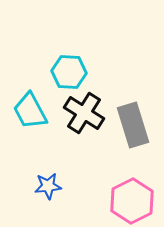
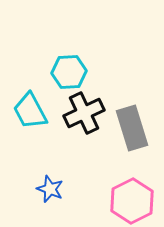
cyan hexagon: rotated 8 degrees counterclockwise
black cross: rotated 33 degrees clockwise
gray rectangle: moved 1 px left, 3 px down
blue star: moved 2 px right, 3 px down; rotated 28 degrees clockwise
